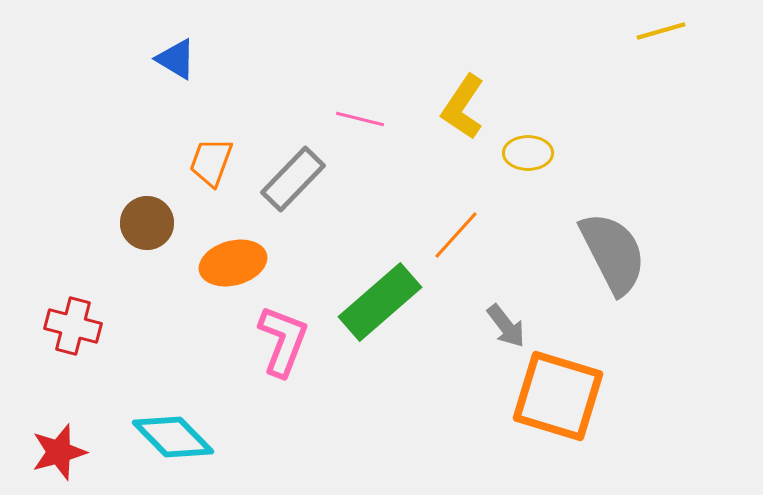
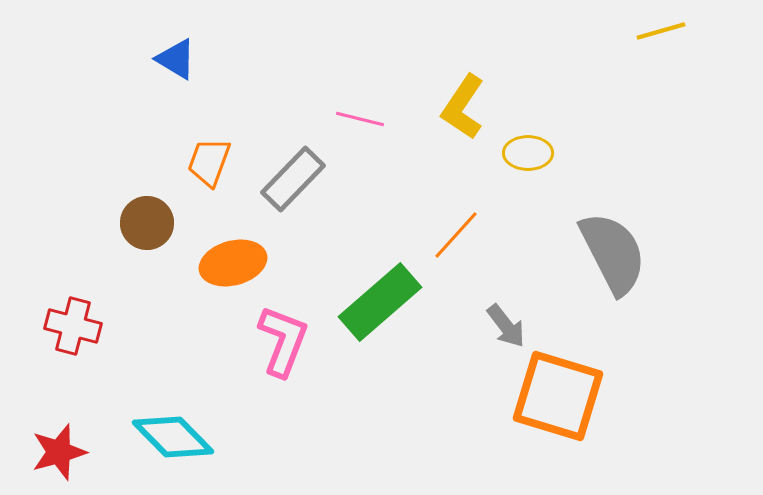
orange trapezoid: moved 2 px left
